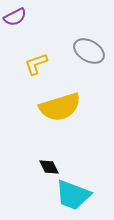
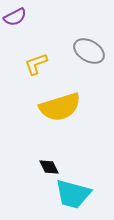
cyan trapezoid: moved 1 px up; rotated 6 degrees counterclockwise
